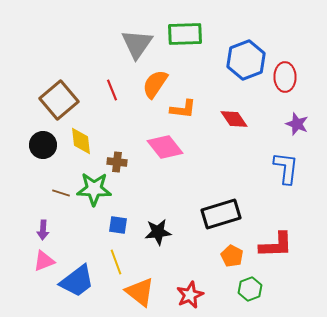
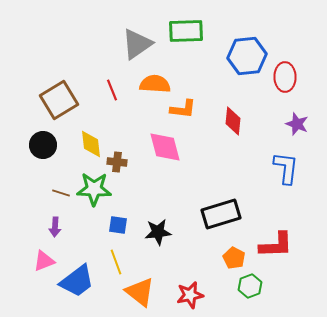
green rectangle: moved 1 px right, 3 px up
gray triangle: rotated 20 degrees clockwise
blue hexagon: moved 1 px right, 4 px up; rotated 15 degrees clockwise
orange semicircle: rotated 60 degrees clockwise
brown square: rotated 9 degrees clockwise
red diamond: moved 1 px left, 2 px down; rotated 40 degrees clockwise
yellow diamond: moved 10 px right, 3 px down
pink diamond: rotated 24 degrees clockwise
purple arrow: moved 12 px right, 3 px up
orange pentagon: moved 2 px right, 2 px down
green hexagon: moved 3 px up
red star: rotated 12 degrees clockwise
